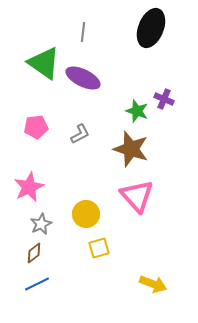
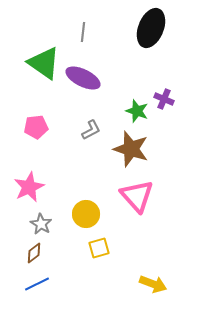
gray L-shape: moved 11 px right, 4 px up
gray star: rotated 15 degrees counterclockwise
